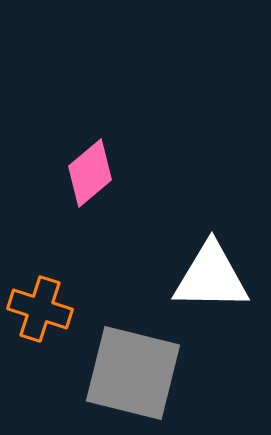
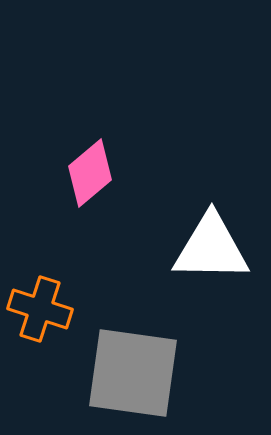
white triangle: moved 29 px up
gray square: rotated 6 degrees counterclockwise
